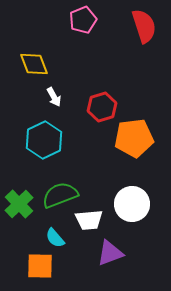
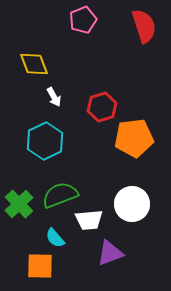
cyan hexagon: moved 1 px right, 1 px down
